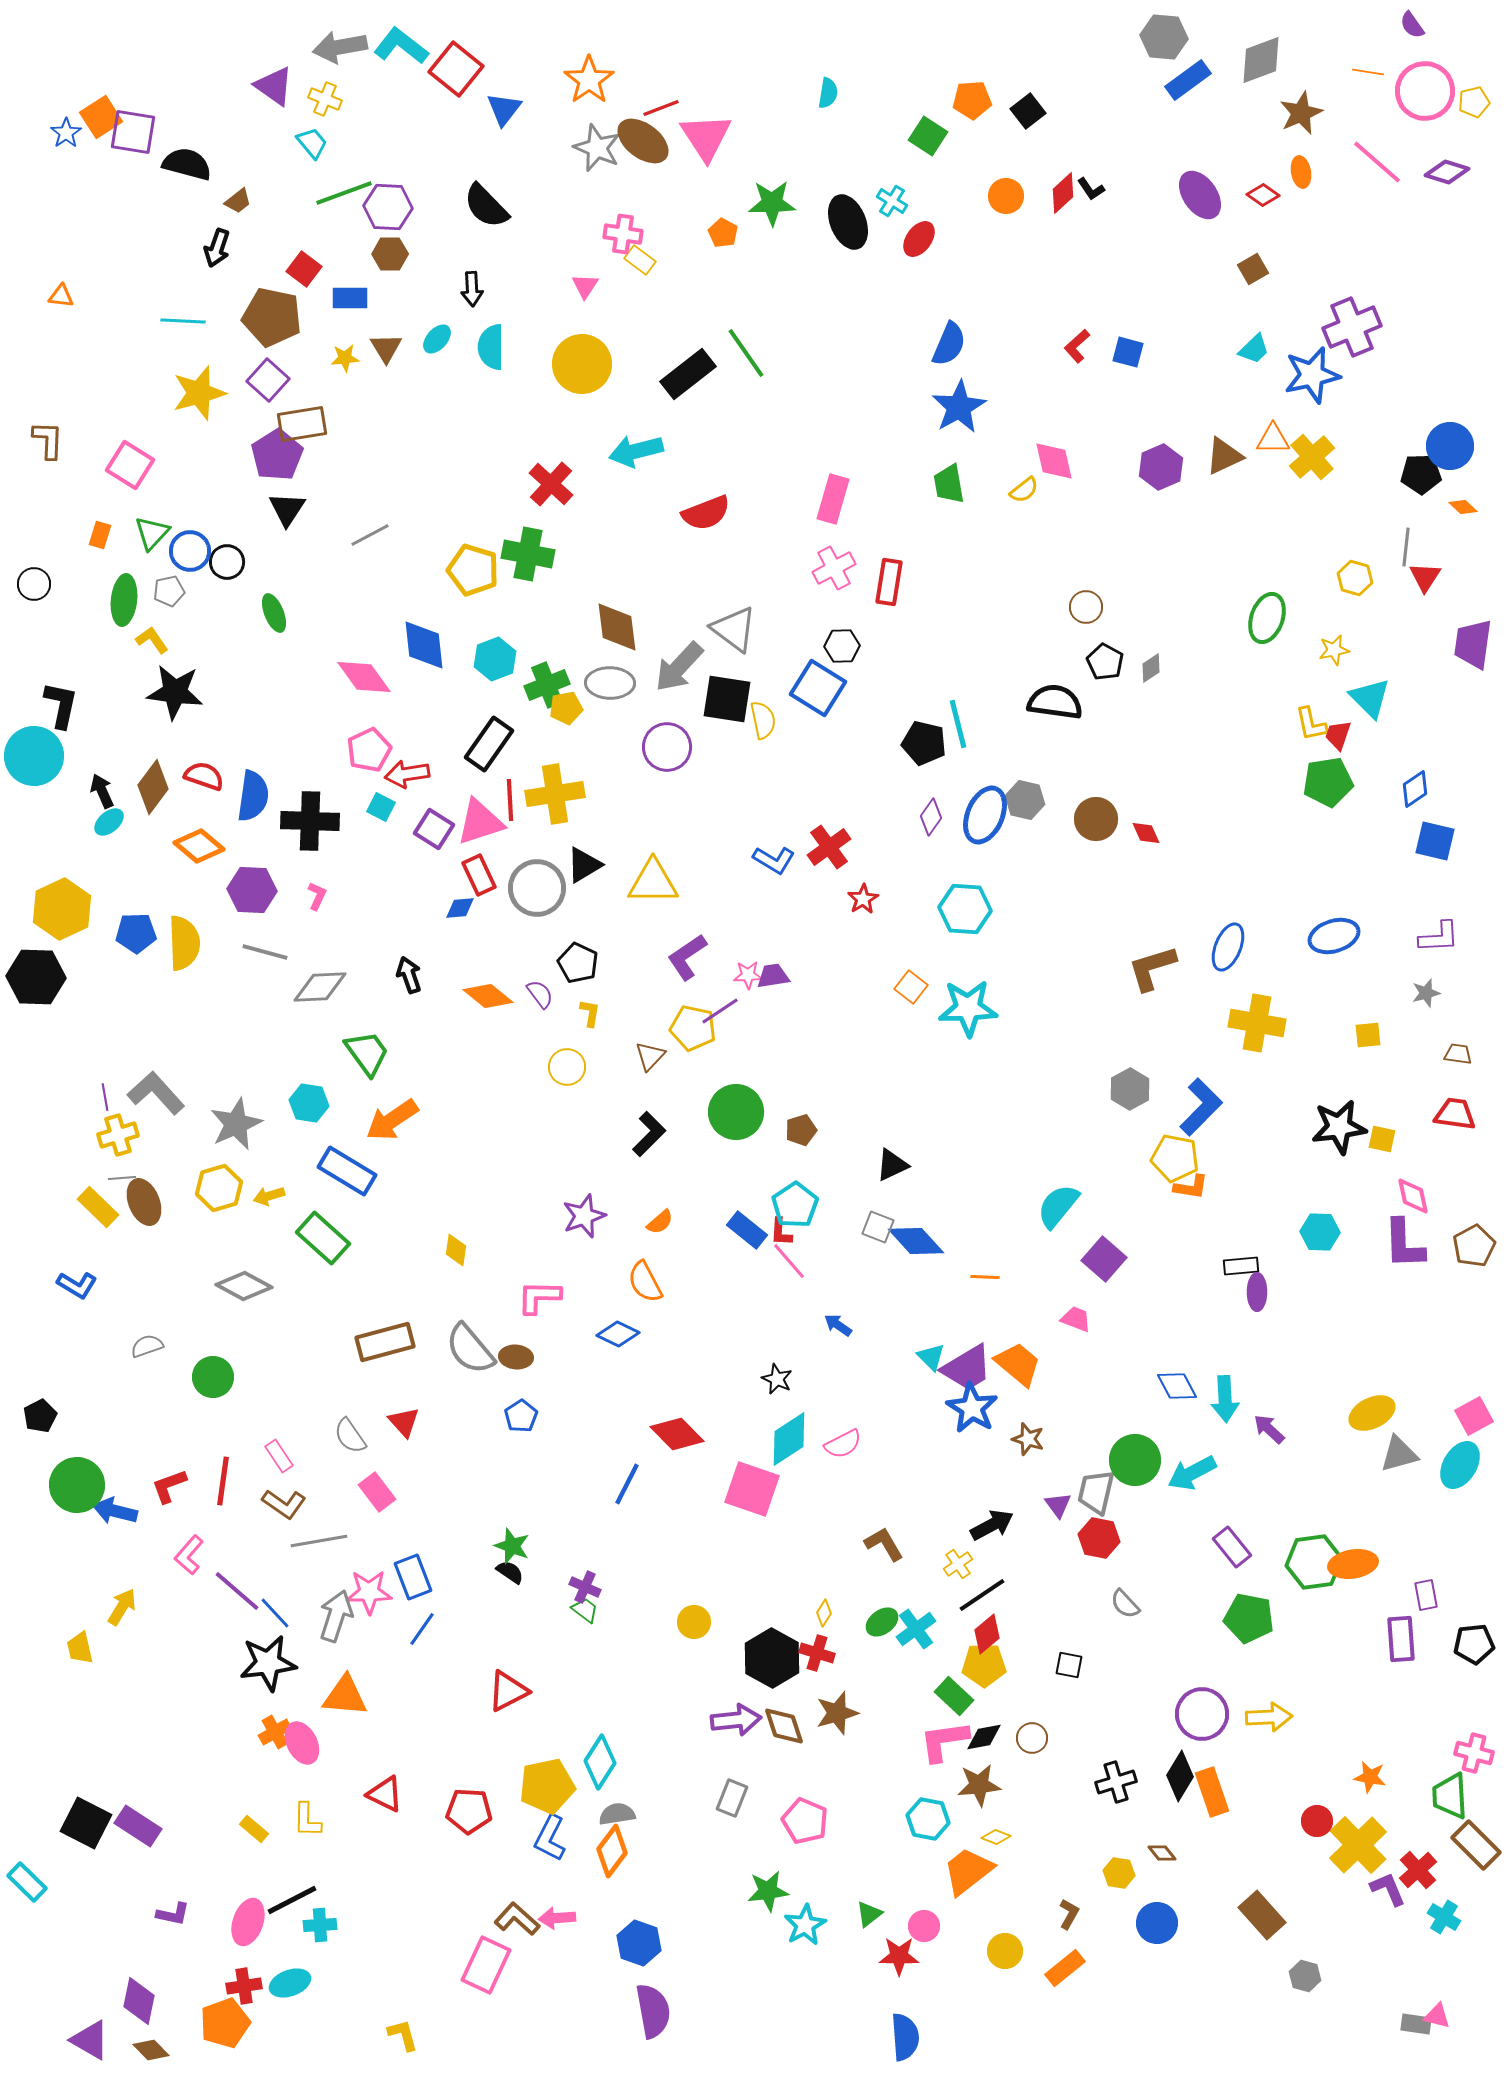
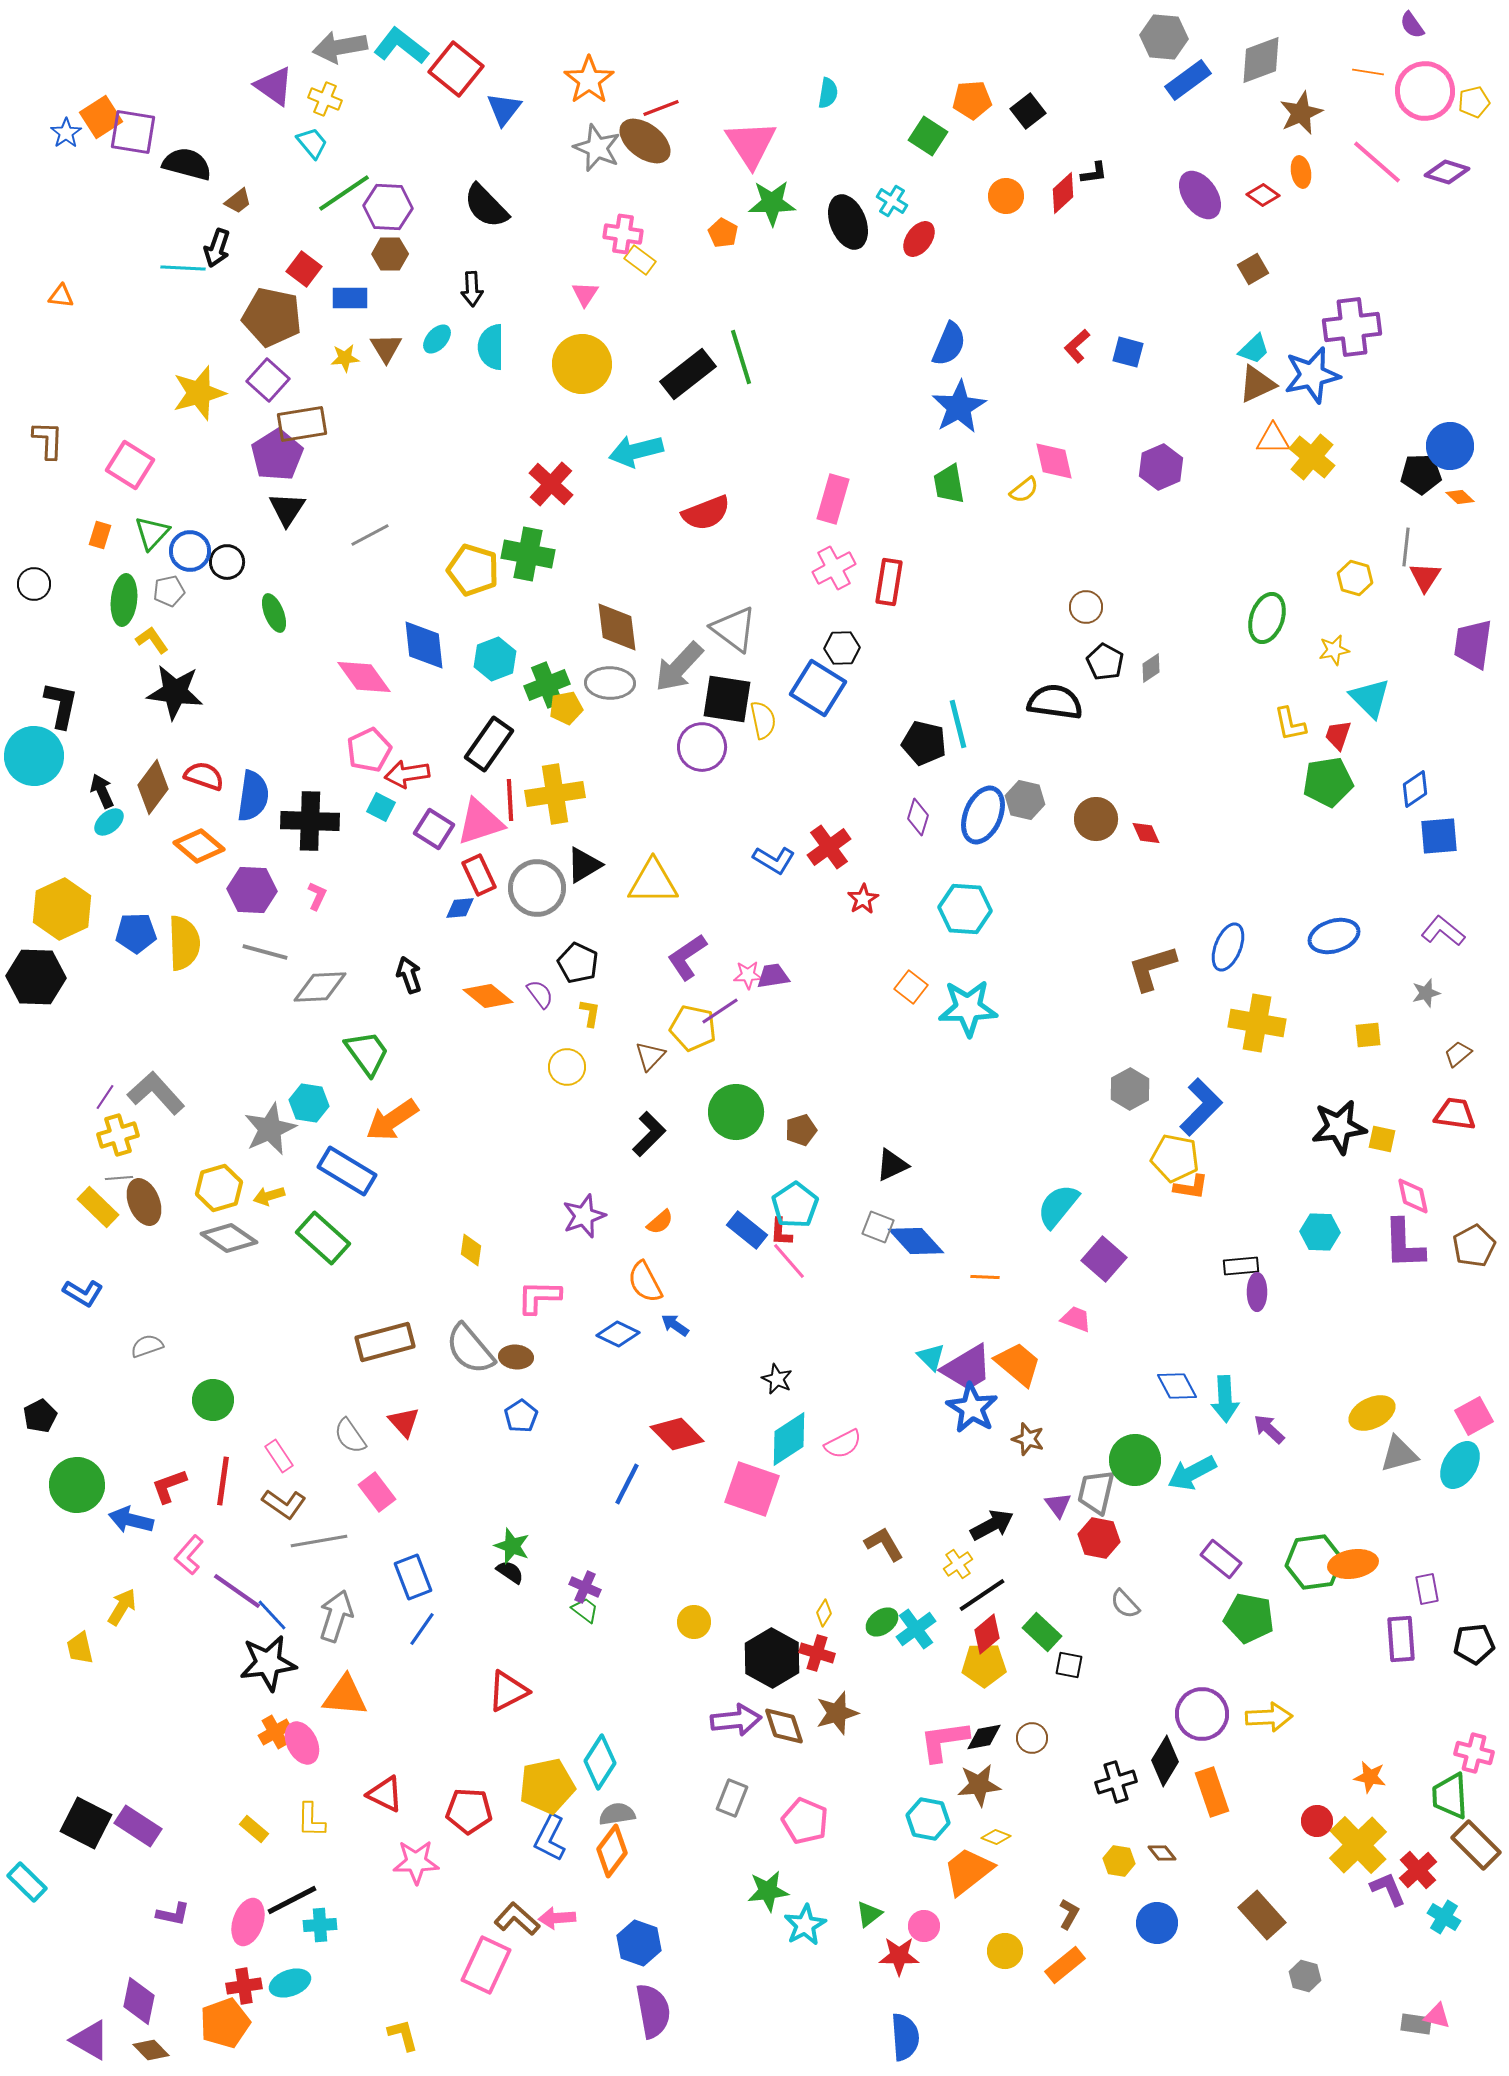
pink triangle at (706, 137): moved 45 px right, 7 px down
brown ellipse at (643, 141): moved 2 px right
black L-shape at (1091, 189): moved 3 px right, 16 px up; rotated 64 degrees counterclockwise
green line at (344, 193): rotated 14 degrees counterclockwise
pink triangle at (585, 286): moved 8 px down
cyan line at (183, 321): moved 53 px up
purple cross at (1352, 327): rotated 16 degrees clockwise
green line at (746, 353): moved 5 px left, 4 px down; rotated 18 degrees clockwise
brown triangle at (1224, 456): moved 33 px right, 72 px up
yellow cross at (1312, 457): rotated 9 degrees counterclockwise
orange diamond at (1463, 507): moved 3 px left, 10 px up
black hexagon at (842, 646): moved 2 px down
yellow L-shape at (1311, 724): moved 21 px left
purple circle at (667, 747): moved 35 px right
blue ellipse at (985, 815): moved 2 px left
purple diamond at (931, 817): moved 13 px left; rotated 18 degrees counterclockwise
blue square at (1435, 841): moved 4 px right, 5 px up; rotated 18 degrees counterclockwise
purple L-shape at (1439, 937): moved 4 px right, 6 px up; rotated 138 degrees counterclockwise
brown trapezoid at (1458, 1054): rotated 48 degrees counterclockwise
purple line at (105, 1097): rotated 44 degrees clockwise
gray star at (236, 1124): moved 34 px right, 5 px down
gray line at (122, 1178): moved 3 px left
yellow diamond at (456, 1250): moved 15 px right
blue L-shape at (77, 1285): moved 6 px right, 8 px down
gray diamond at (244, 1286): moved 15 px left, 48 px up; rotated 6 degrees clockwise
blue arrow at (838, 1325): moved 163 px left
green circle at (213, 1377): moved 23 px down
blue arrow at (115, 1511): moved 16 px right, 9 px down
purple rectangle at (1232, 1547): moved 11 px left, 12 px down; rotated 12 degrees counterclockwise
purple line at (237, 1591): rotated 6 degrees counterclockwise
pink star at (369, 1592): moved 47 px right, 270 px down
purple rectangle at (1426, 1595): moved 1 px right, 6 px up
blue line at (275, 1613): moved 3 px left, 2 px down
green rectangle at (954, 1696): moved 88 px right, 64 px up
black diamond at (1180, 1776): moved 15 px left, 15 px up
yellow L-shape at (307, 1820): moved 4 px right
yellow hexagon at (1119, 1873): moved 12 px up
orange rectangle at (1065, 1968): moved 3 px up
